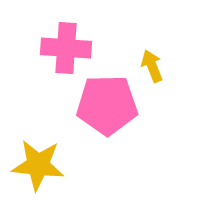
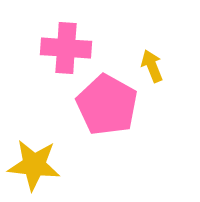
pink pentagon: rotated 30 degrees clockwise
yellow star: moved 4 px left
